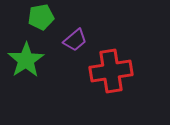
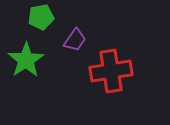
purple trapezoid: rotated 15 degrees counterclockwise
